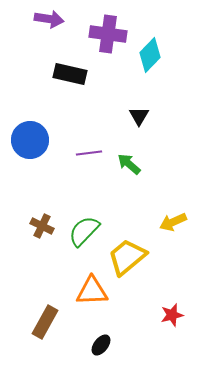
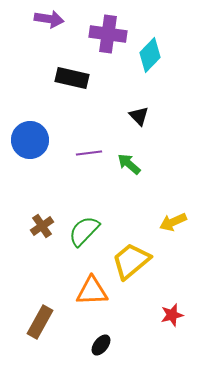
black rectangle: moved 2 px right, 4 px down
black triangle: rotated 15 degrees counterclockwise
brown cross: rotated 30 degrees clockwise
yellow trapezoid: moved 4 px right, 4 px down
brown rectangle: moved 5 px left
